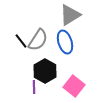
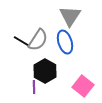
gray triangle: moved 1 px down; rotated 25 degrees counterclockwise
black line: rotated 21 degrees counterclockwise
pink square: moved 9 px right
